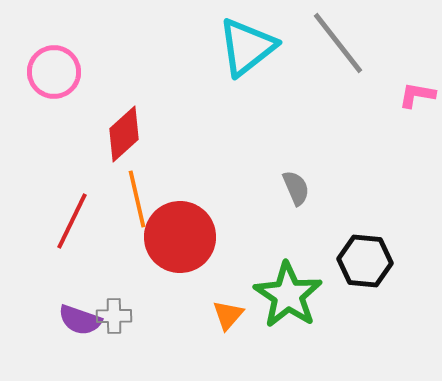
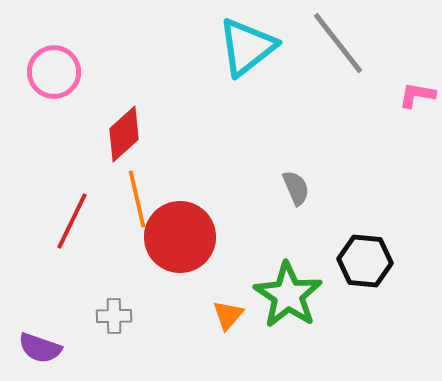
purple semicircle: moved 40 px left, 28 px down
